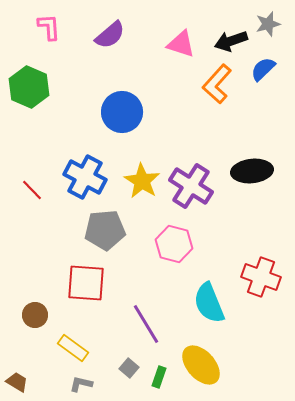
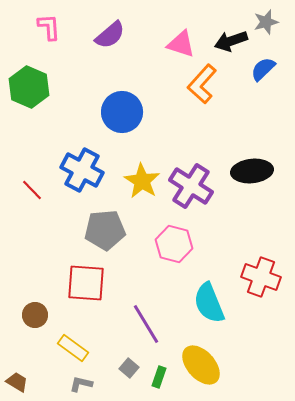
gray star: moved 2 px left, 2 px up
orange L-shape: moved 15 px left
blue cross: moved 3 px left, 7 px up
